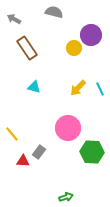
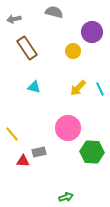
gray arrow: rotated 40 degrees counterclockwise
purple circle: moved 1 px right, 3 px up
yellow circle: moved 1 px left, 3 px down
gray rectangle: rotated 40 degrees clockwise
